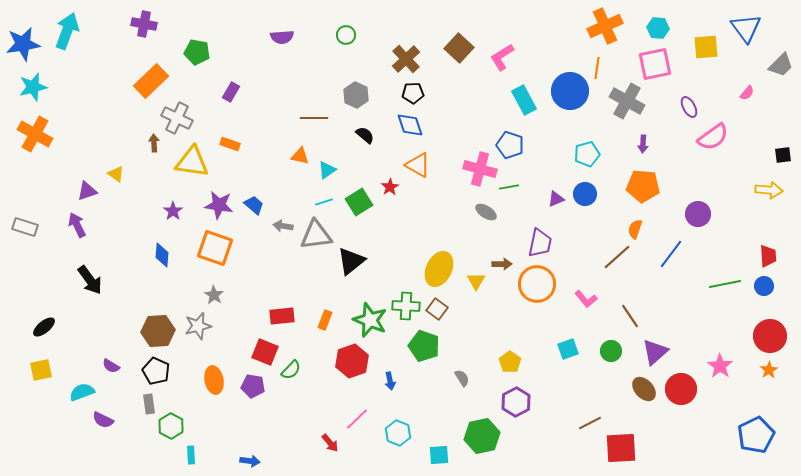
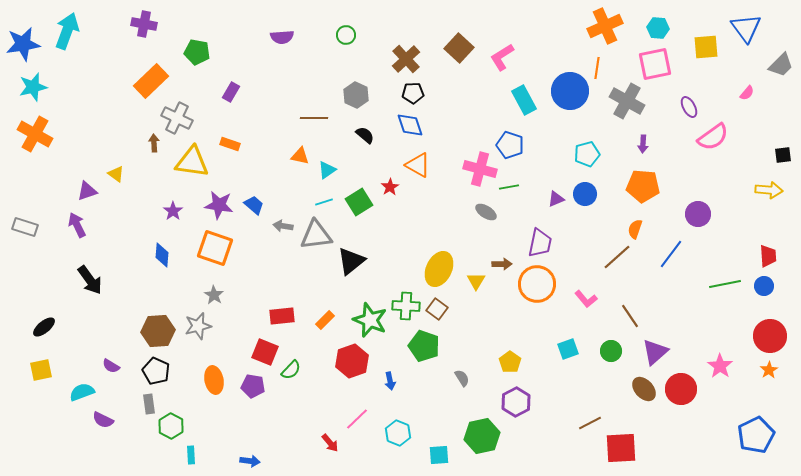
orange rectangle at (325, 320): rotated 24 degrees clockwise
